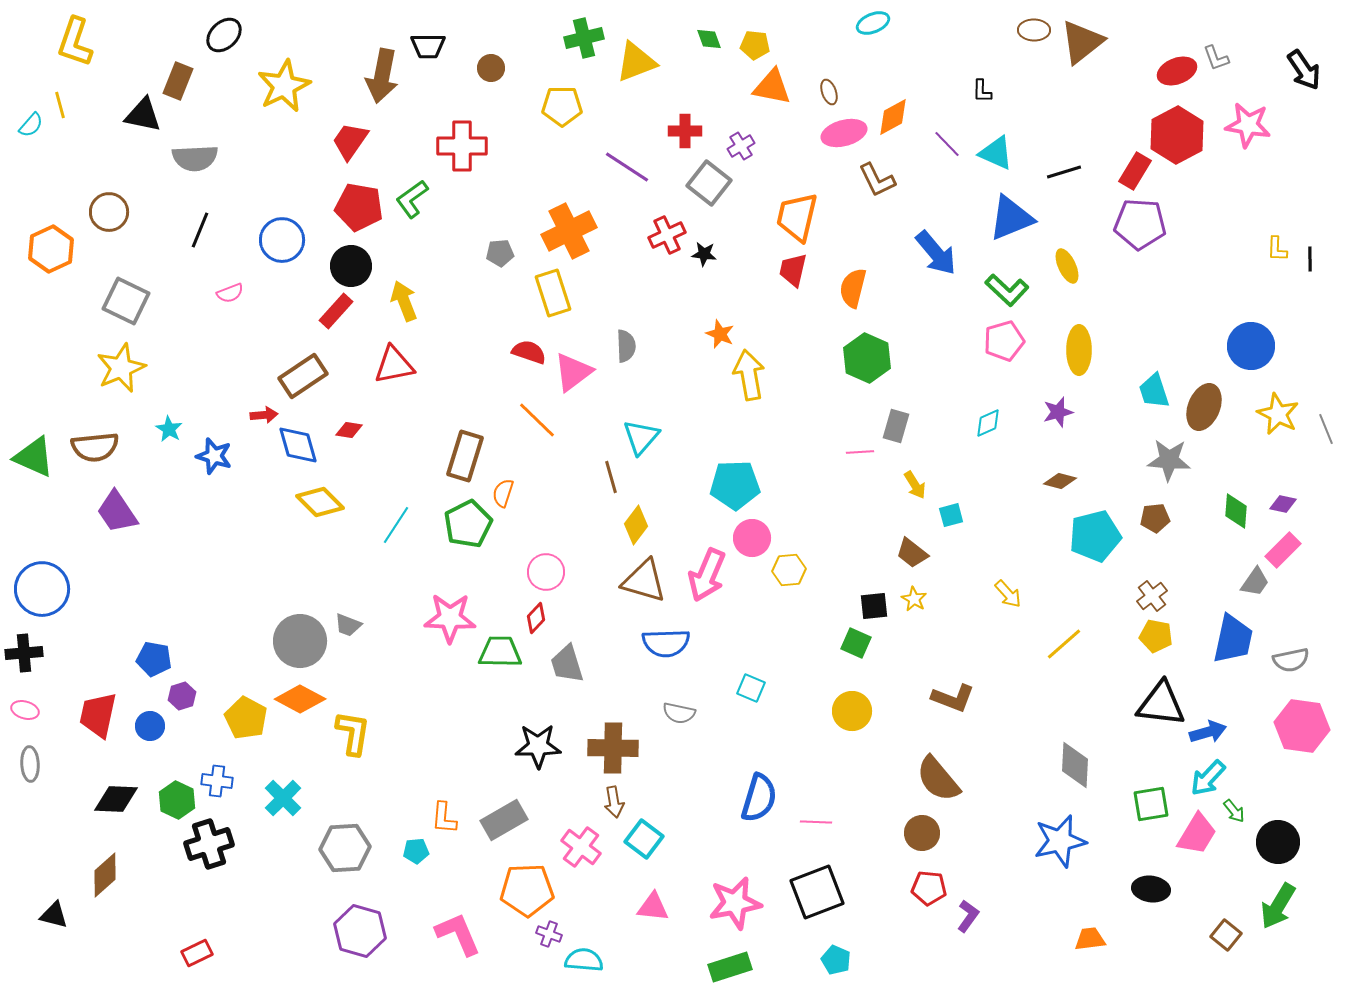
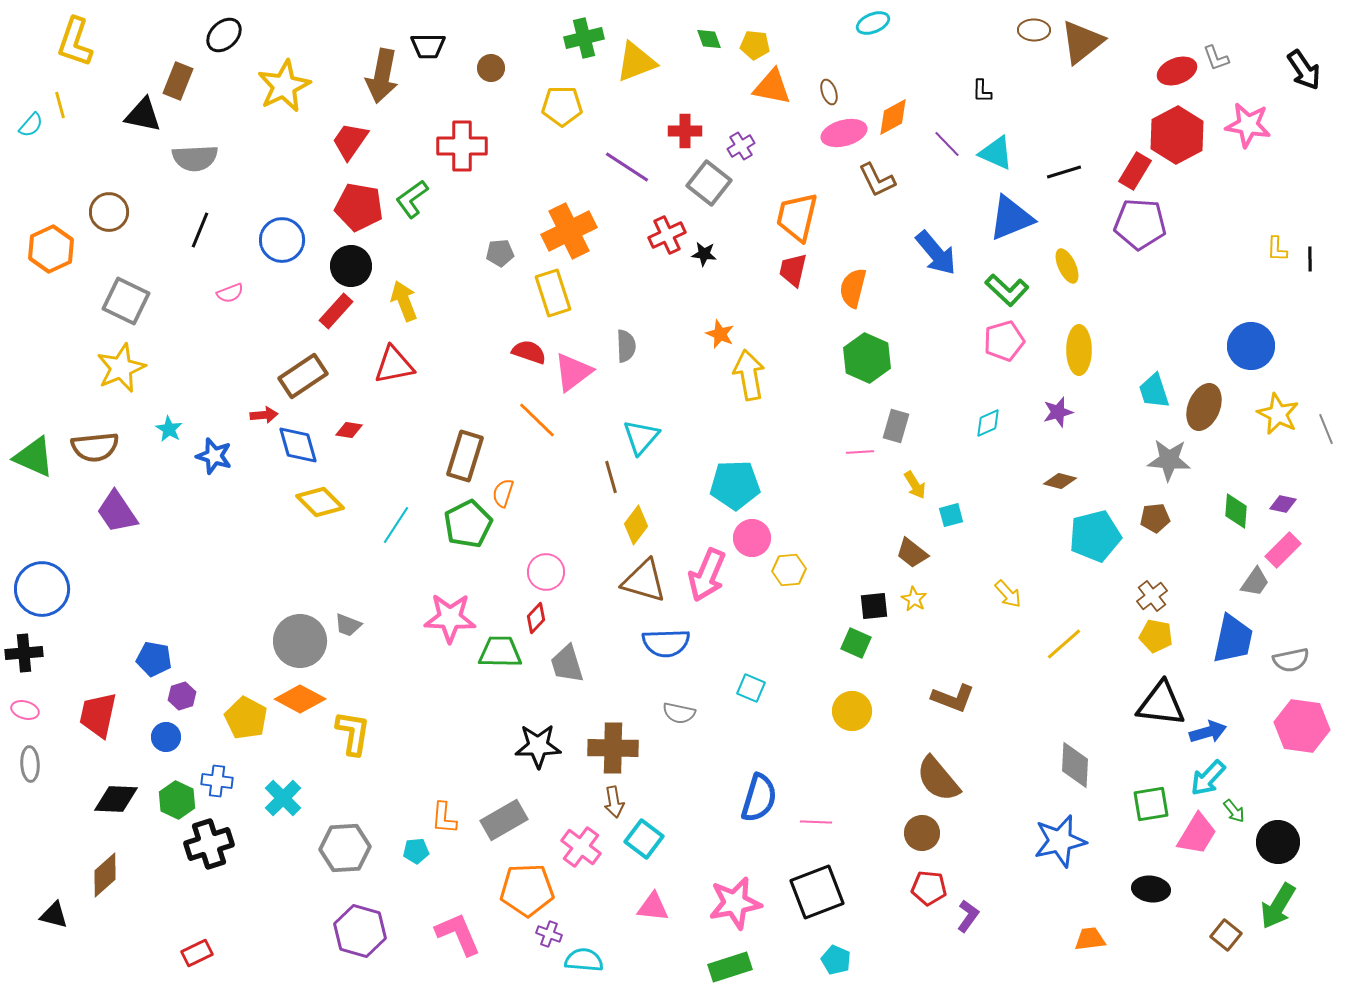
blue circle at (150, 726): moved 16 px right, 11 px down
